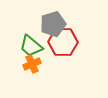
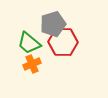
green trapezoid: moved 2 px left, 3 px up
